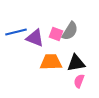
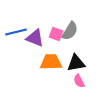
pink semicircle: rotated 48 degrees counterclockwise
